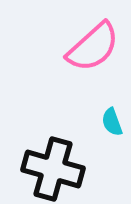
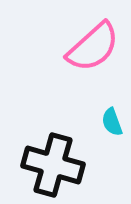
black cross: moved 4 px up
